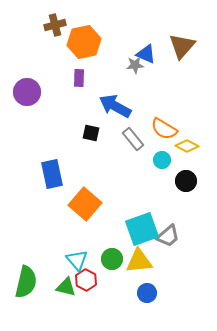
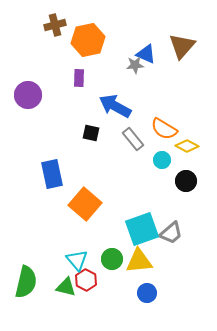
orange hexagon: moved 4 px right, 2 px up
purple circle: moved 1 px right, 3 px down
gray trapezoid: moved 3 px right, 3 px up
